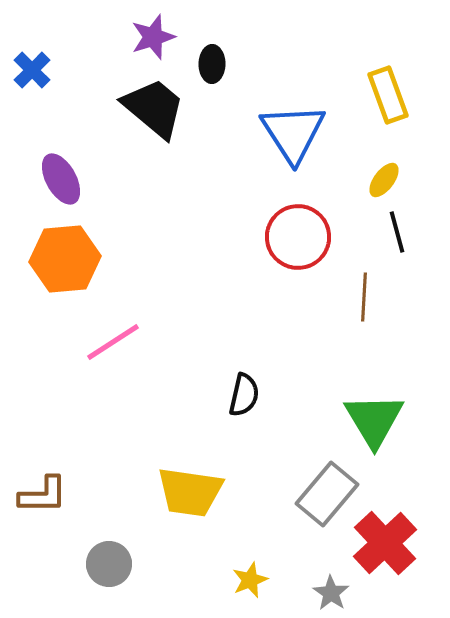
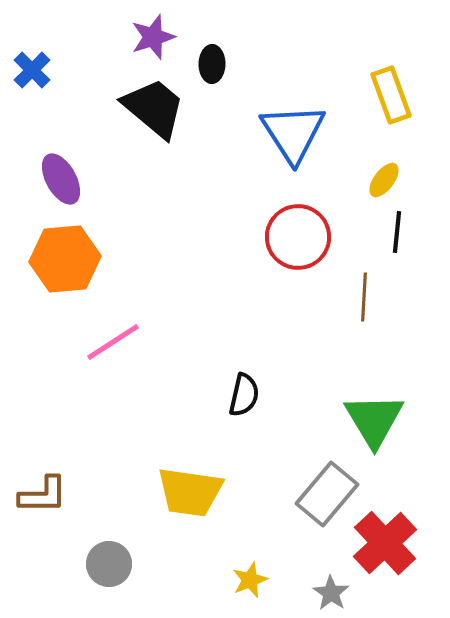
yellow rectangle: moved 3 px right
black line: rotated 21 degrees clockwise
